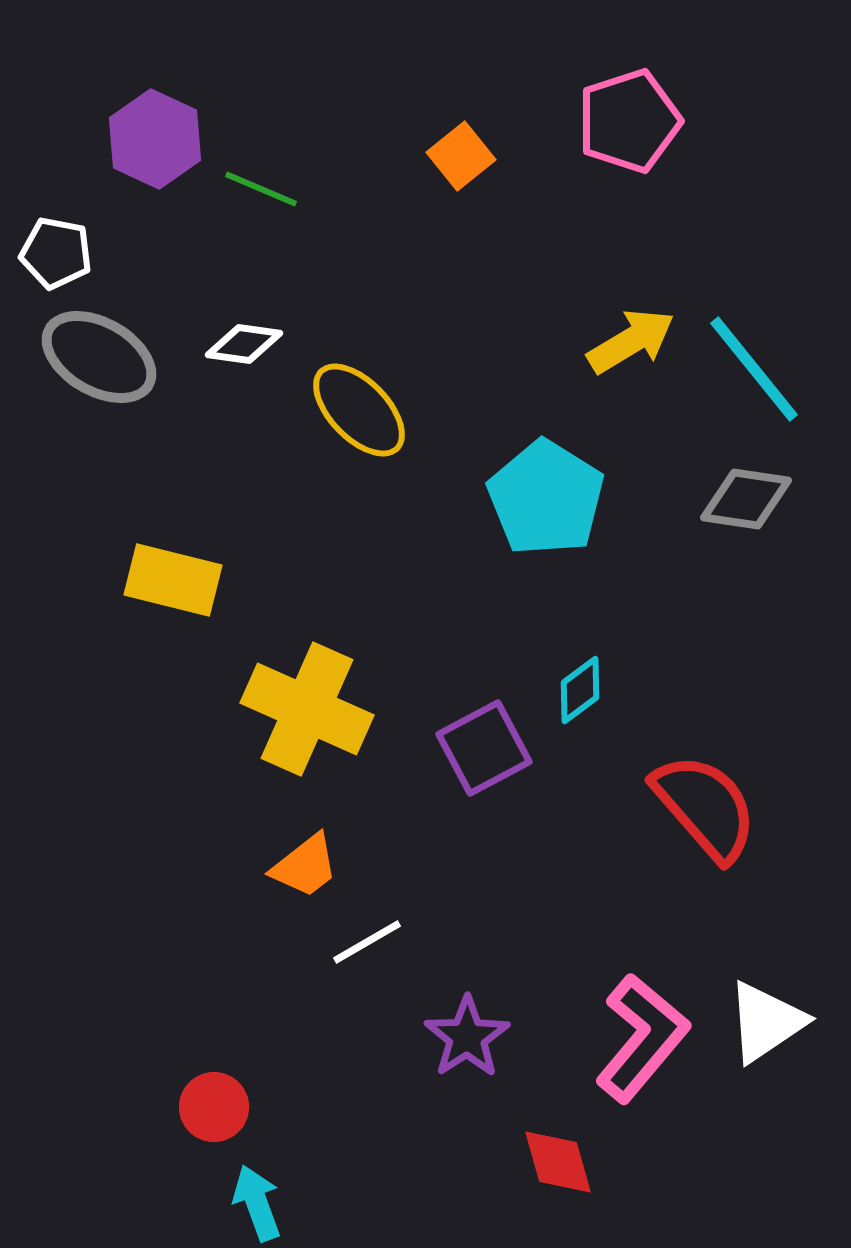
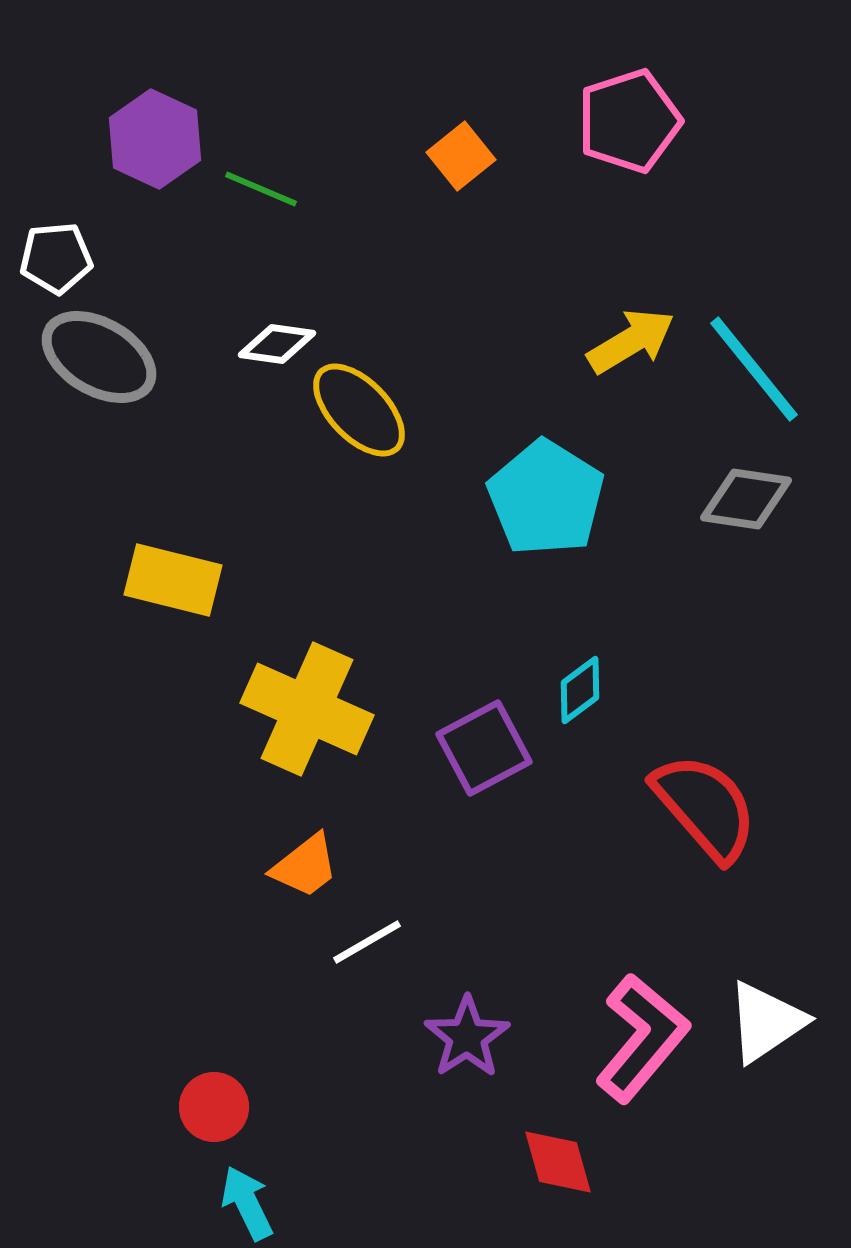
white pentagon: moved 5 px down; rotated 16 degrees counterclockwise
white diamond: moved 33 px right
cyan arrow: moved 10 px left; rotated 6 degrees counterclockwise
